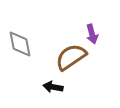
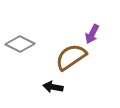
purple arrow: rotated 42 degrees clockwise
gray diamond: rotated 52 degrees counterclockwise
